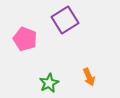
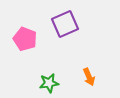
purple square: moved 4 px down; rotated 8 degrees clockwise
green star: rotated 18 degrees clockwise
